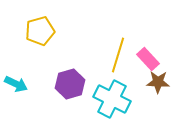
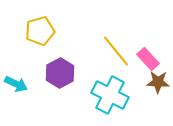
yellow line: moved 2 px left, 4 px up; rotated 56 degrees counterclockwise
purple hexagon: moved 10 px left, 11 px up; rotated 12 degrees counterclockwise
cyan cross: moved 2 px left, 4 px up
